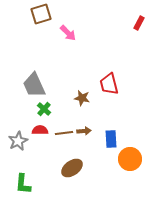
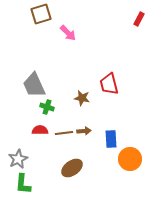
red rectangle: moved 4 px up
green cross: moved 3 px right, 2 px up; rotated 24 degrees counterclockwise
gray star: moved 18 px down
